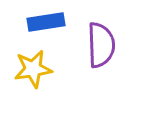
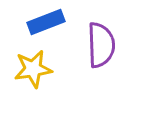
blue rectangle: rotated 12 degrees counterclockwise
